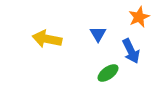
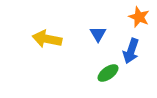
orange star: rotated 25 degrees counterclockwise
blue arrow: rotated 45 degrees clockwise
